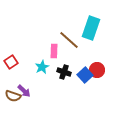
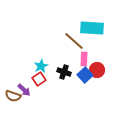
cyan rectangle: moved 1 px right; rotated 75 degrees clockwise
brown line: moved 5 px right, 1 px down
pink rectangle: moved 30 px right, 8 px down
red square: moved 28 px right, 17 px down
cyan star: moved 1 px left, 1 px up
purple arrow: moved 1 px up
